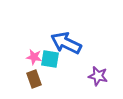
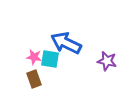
purple star: moved 9 px right, 15 px up
